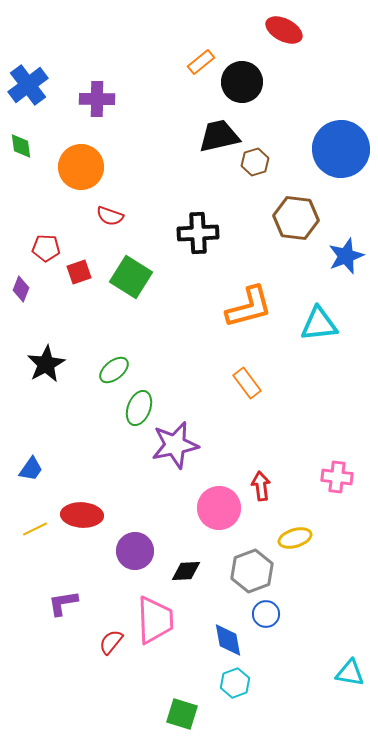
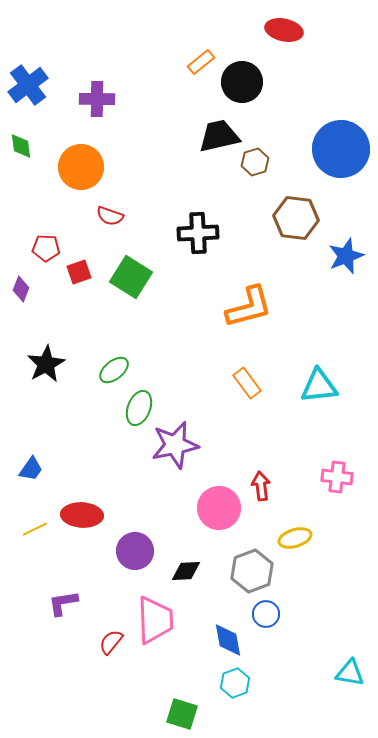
red ellipse at (284, 30): rotated 15 degrees counterclockwise
cyan triangle at (319, 324): moved 62 px down
